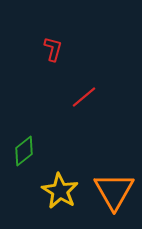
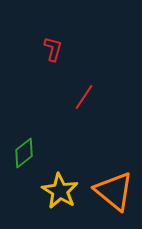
red line: rotated 16 degrees counterclockwise
green diamond: moved 2 px down
orange triangle: rotated 21 degrees counterclockwise
